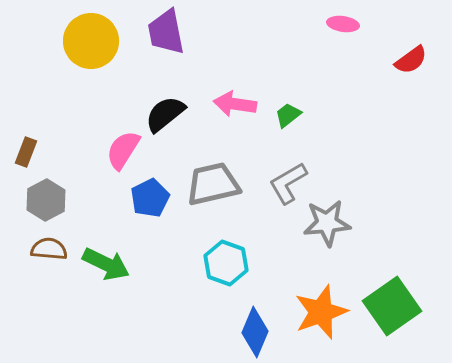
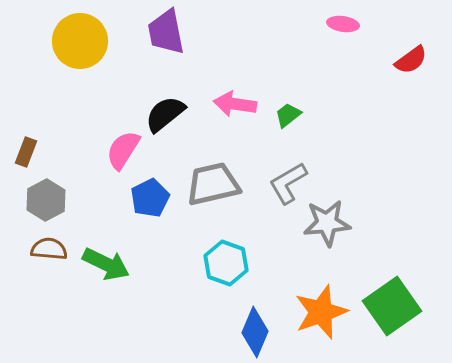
yellow circle: moved 11 px left
